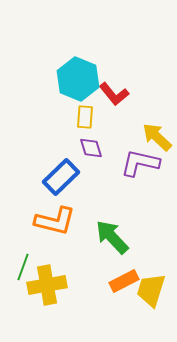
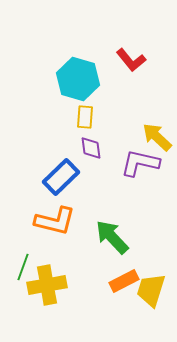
cyan hexagon: rotated 6 degrees counterclockwise
red L-shape: moved 17 px right, 34 px up
purple diamond: rotated 10 degrees clockwise
